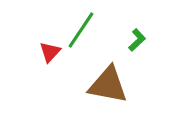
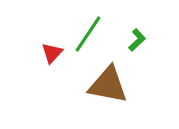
green line: moved 7 px right, 4 px down
red triangle: moved 2 px right, 1 px down
